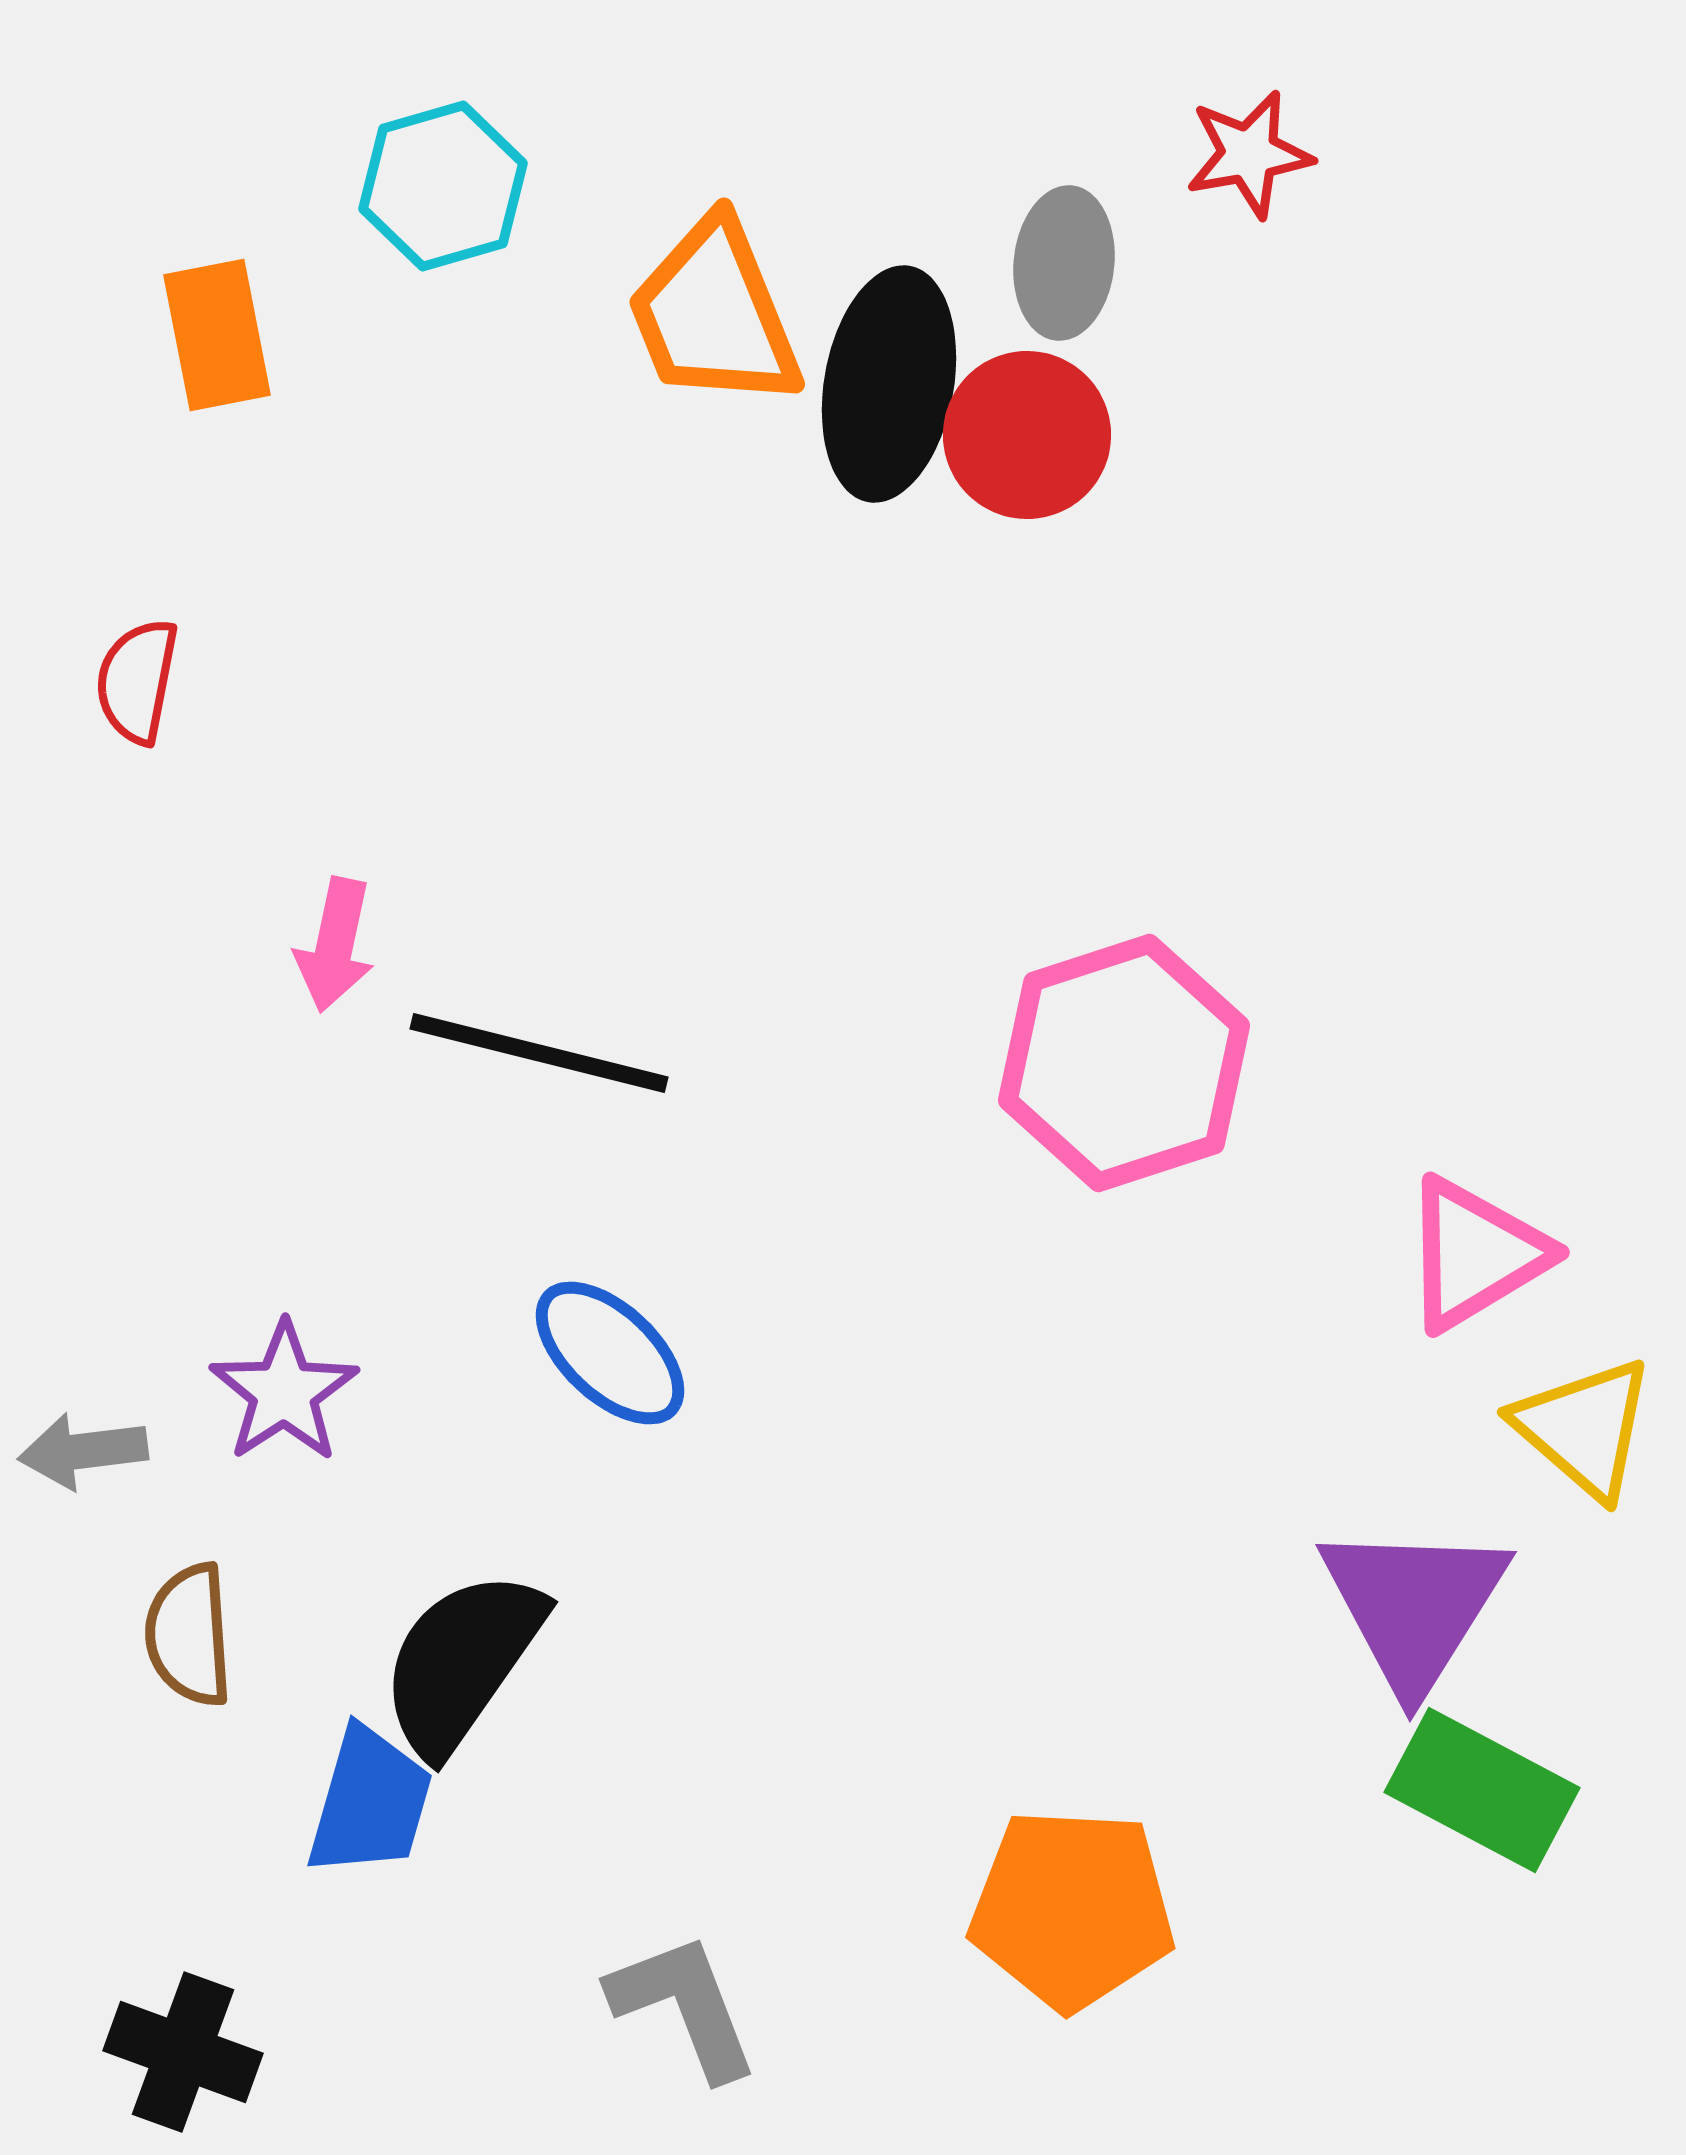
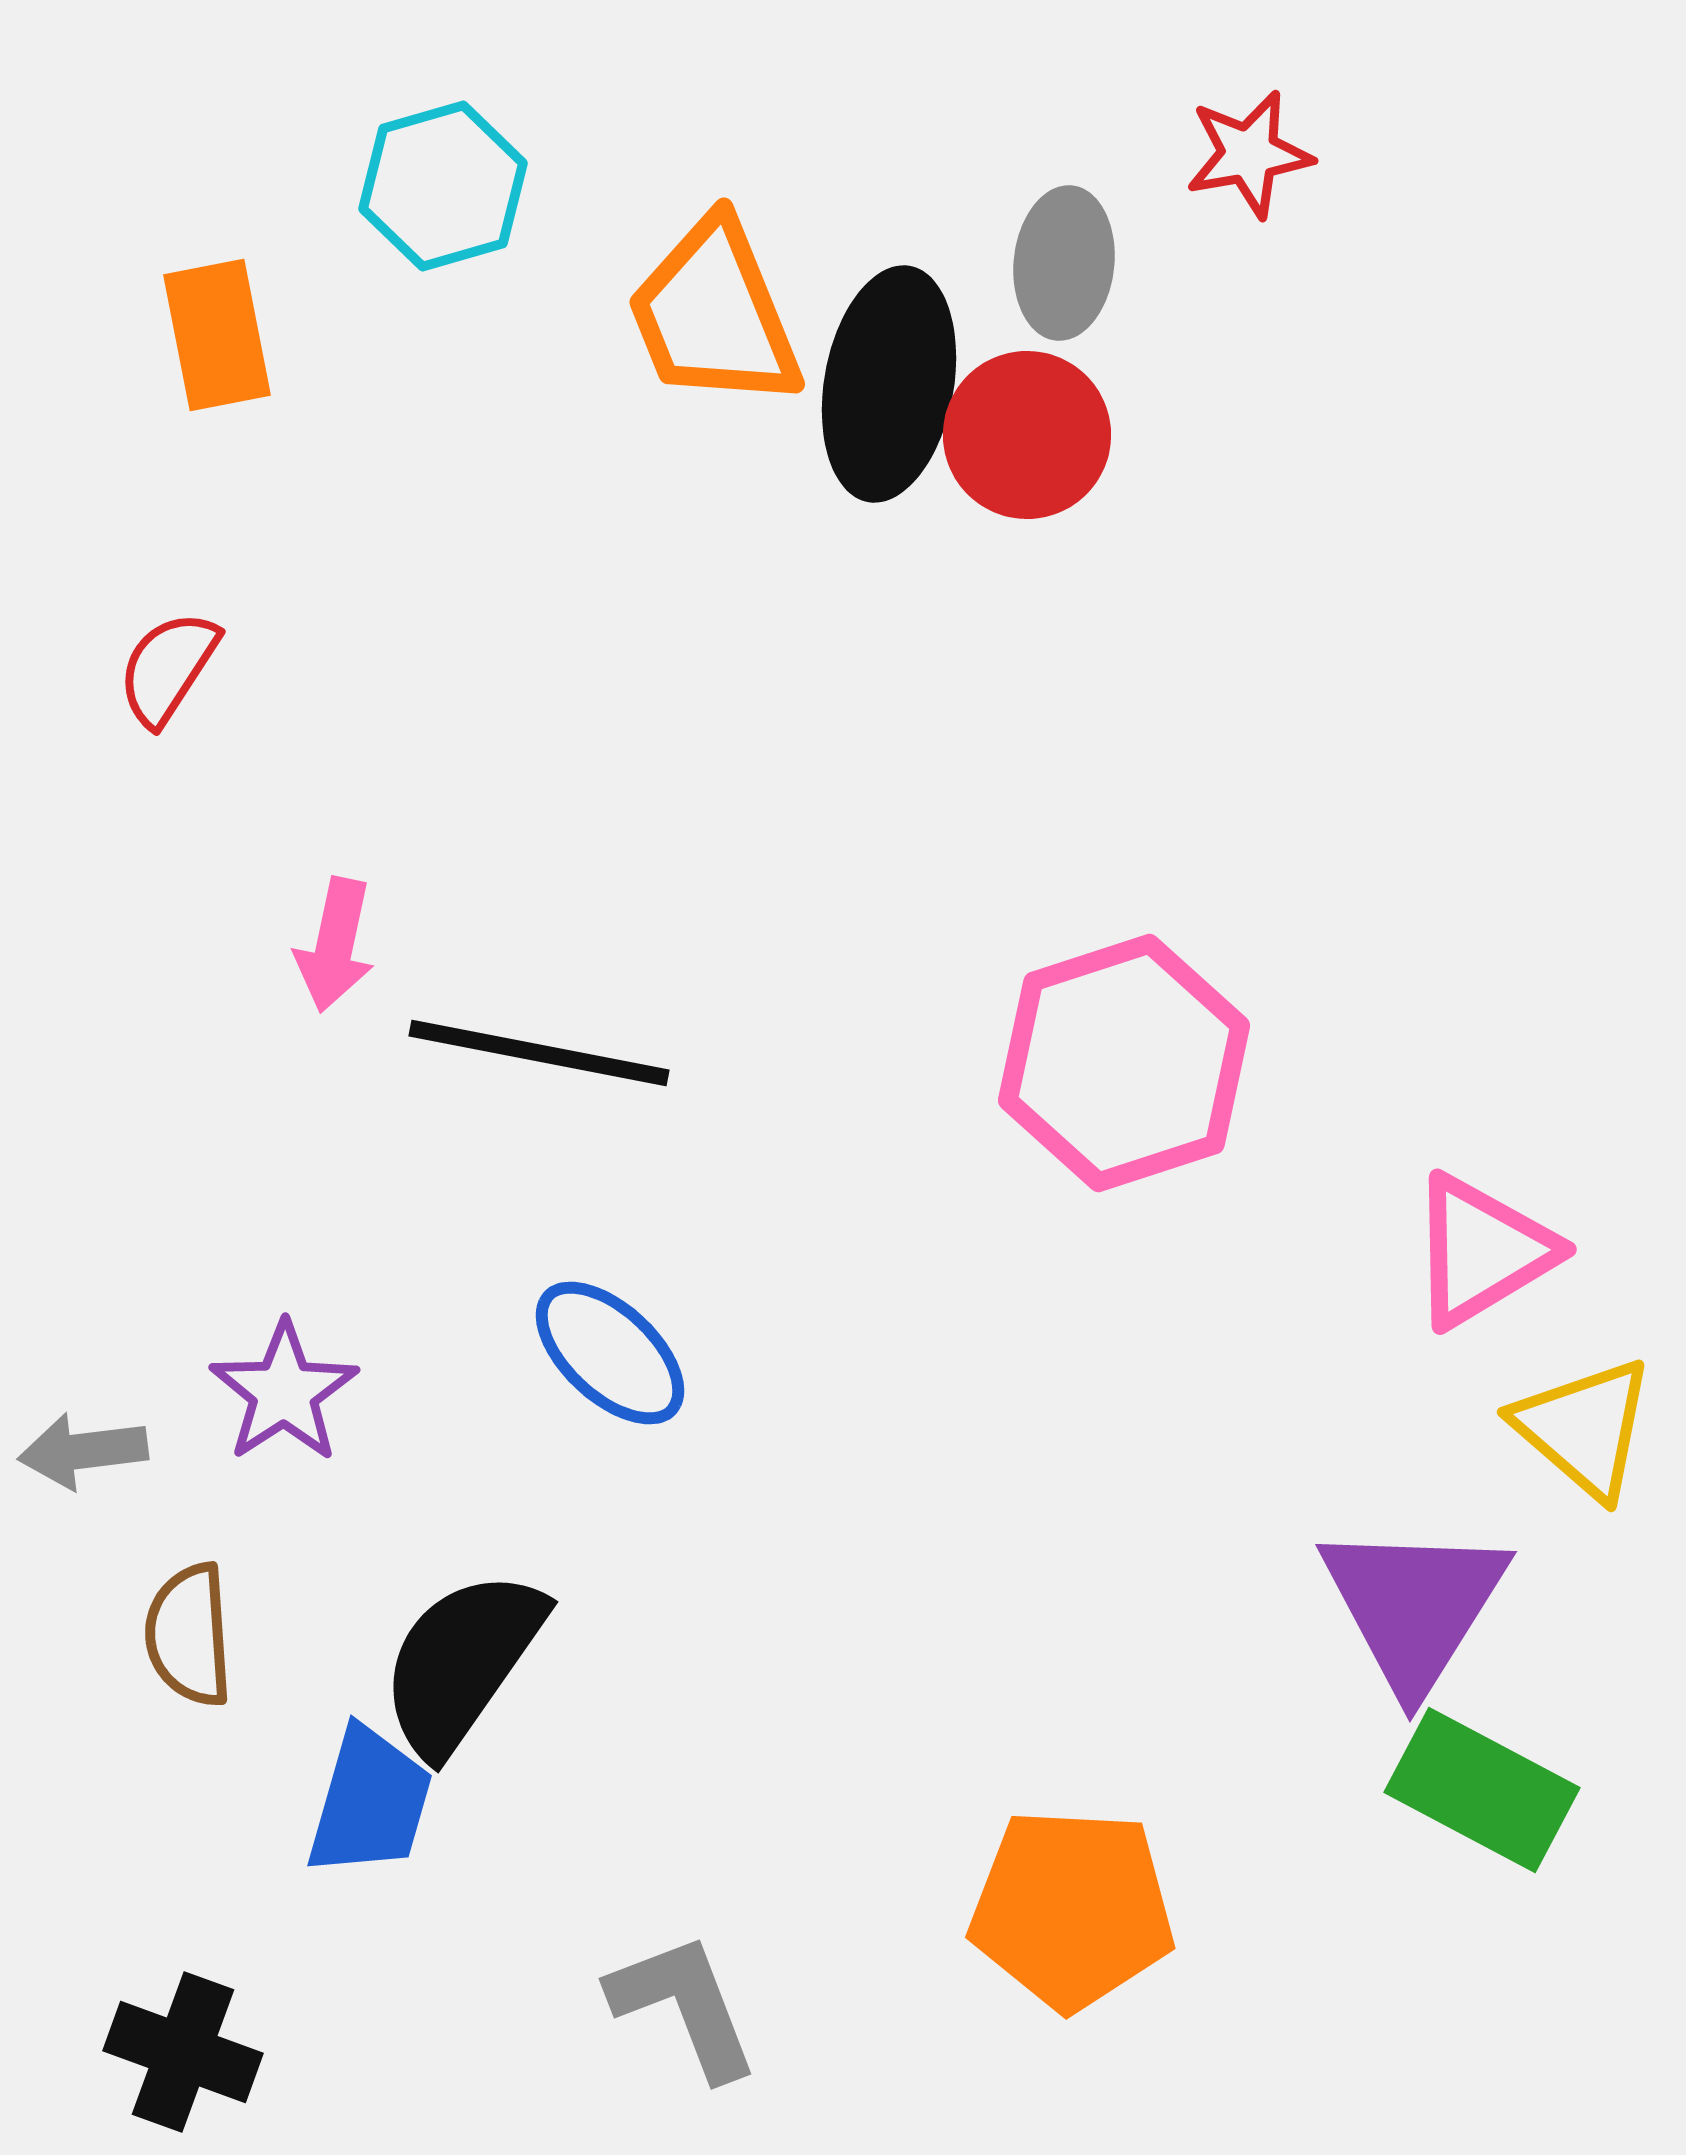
red semicircle: moved 31 px right, 13 px up; rotated 22 degrees clockwise
black line: rotated 3 degrees counterclockwise
pink triangle: moved 7 px right, 3 px up
